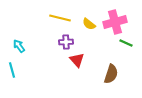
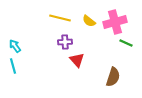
yellow semicircle: moved 3 px up
purple cross: moved 1 px left
cyan arrow: moved 4 px left
cyan line: moved 1 px right, 4 px up
brown semicircle: moved 2 px right, 3 px down
